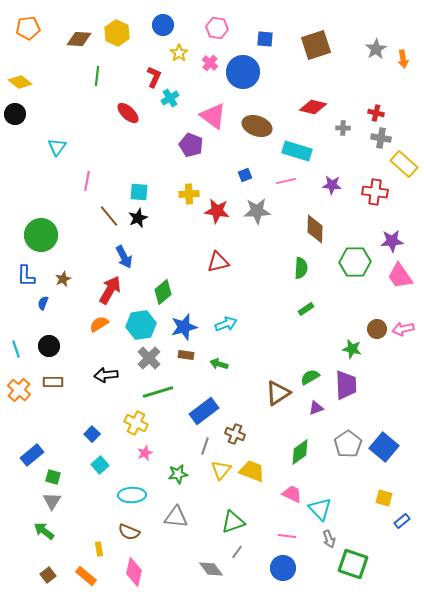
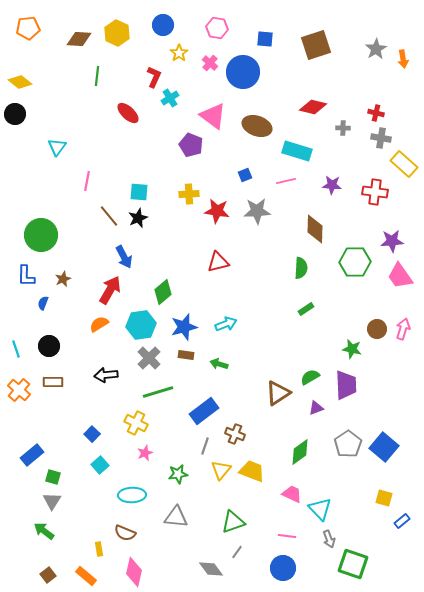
pink arrow at (403, 329): rotated 120 degrees clockwise
brown semicircle at (129, 532): moved 4 px left, 1 px down
